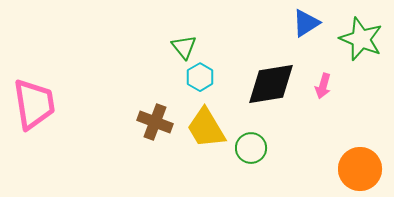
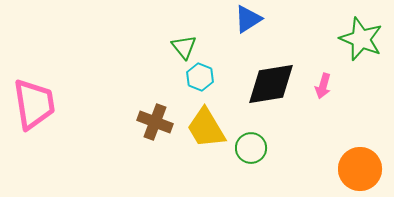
blue triangle: moved 58 px left, 4 px up
cyan hexagon: rotated 8 degrees counterclockwise
